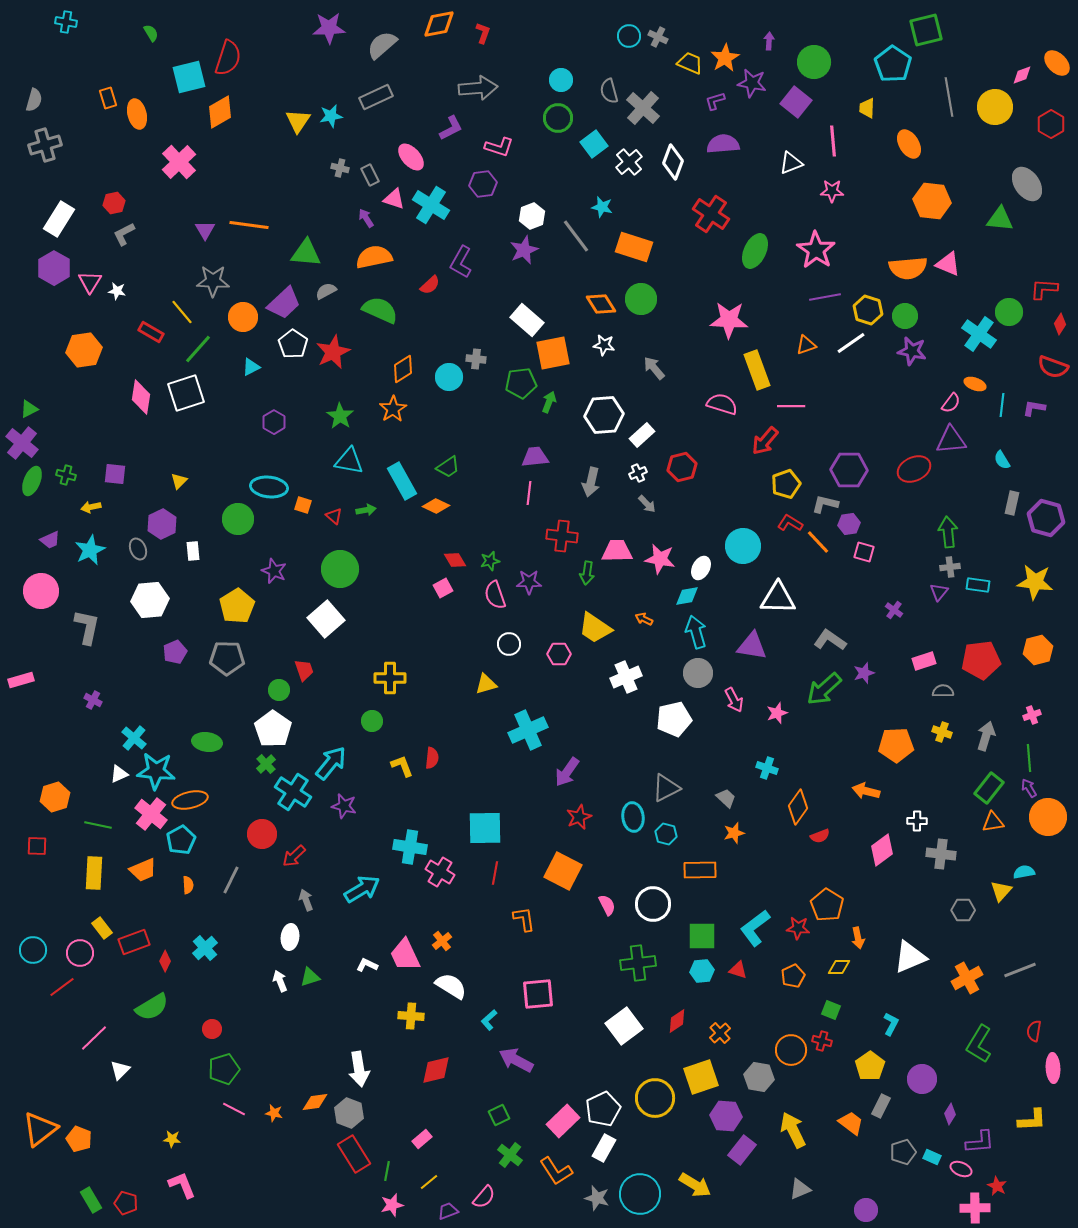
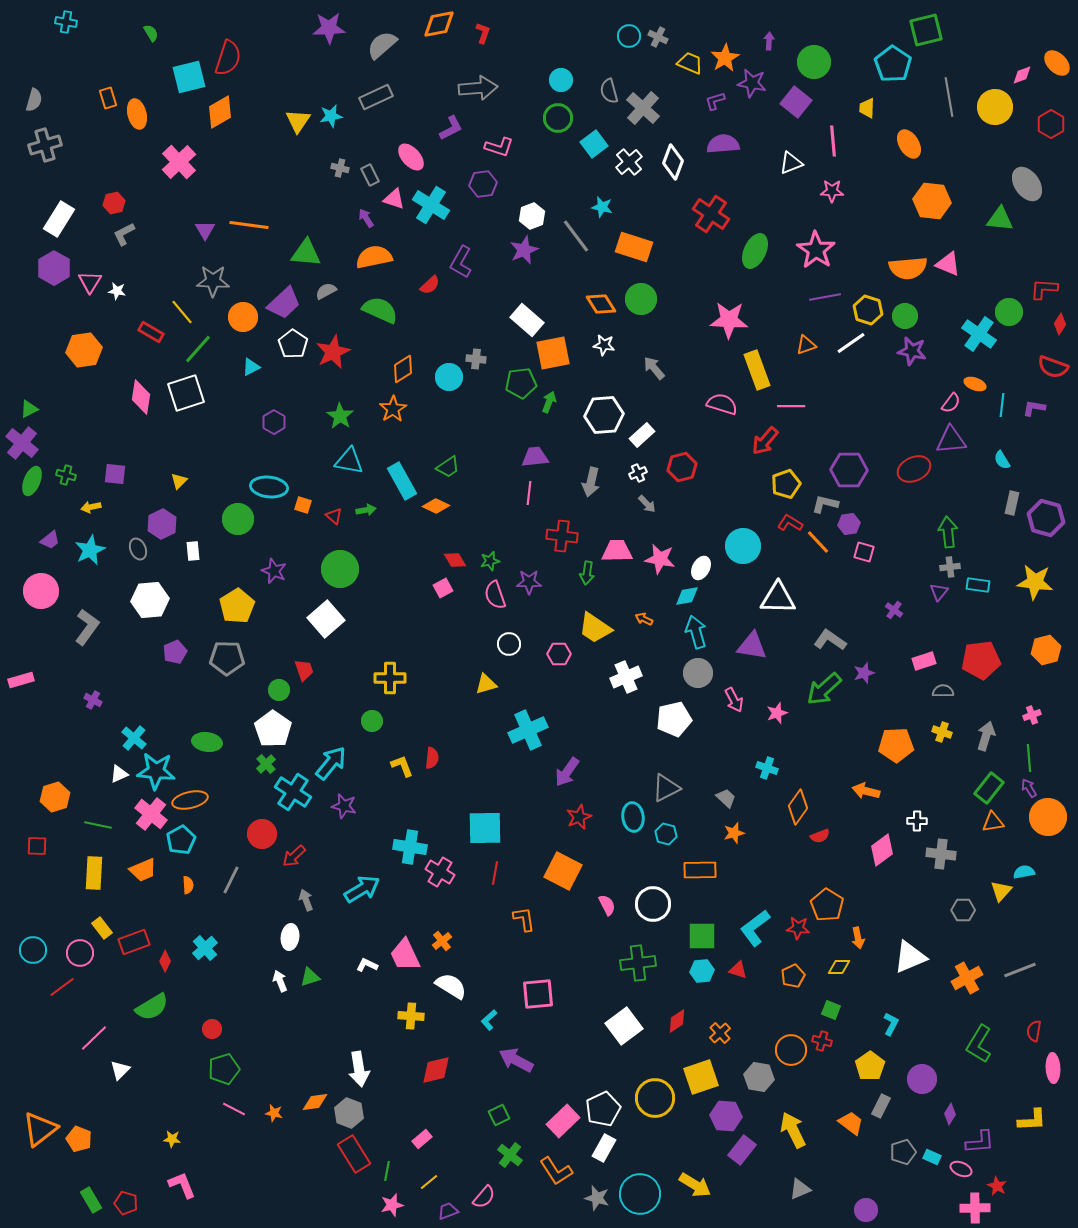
purple trapezoid at (50, 540): rotated 15 degrees counterclockwise
gray L-shape at (87, 627): rotated 24 degrees clockwise
orange hexagon at (1038, 650): moved 8 px right
